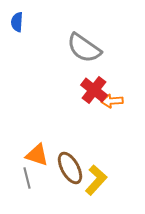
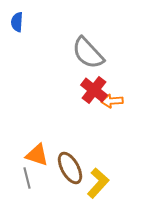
gray semicircle: moved 4 px right, 5 px down; rotated 12 degrees clockwise
yellow L-shape: moved 2 px right, 3 px down
